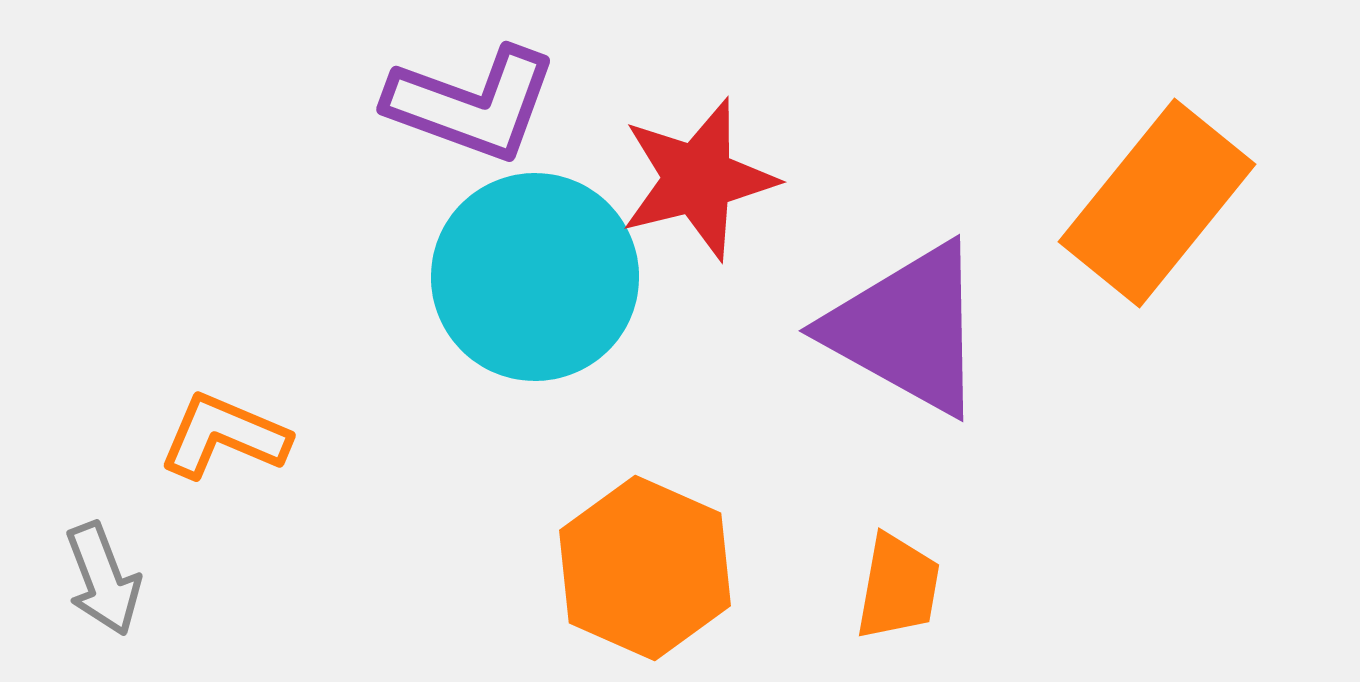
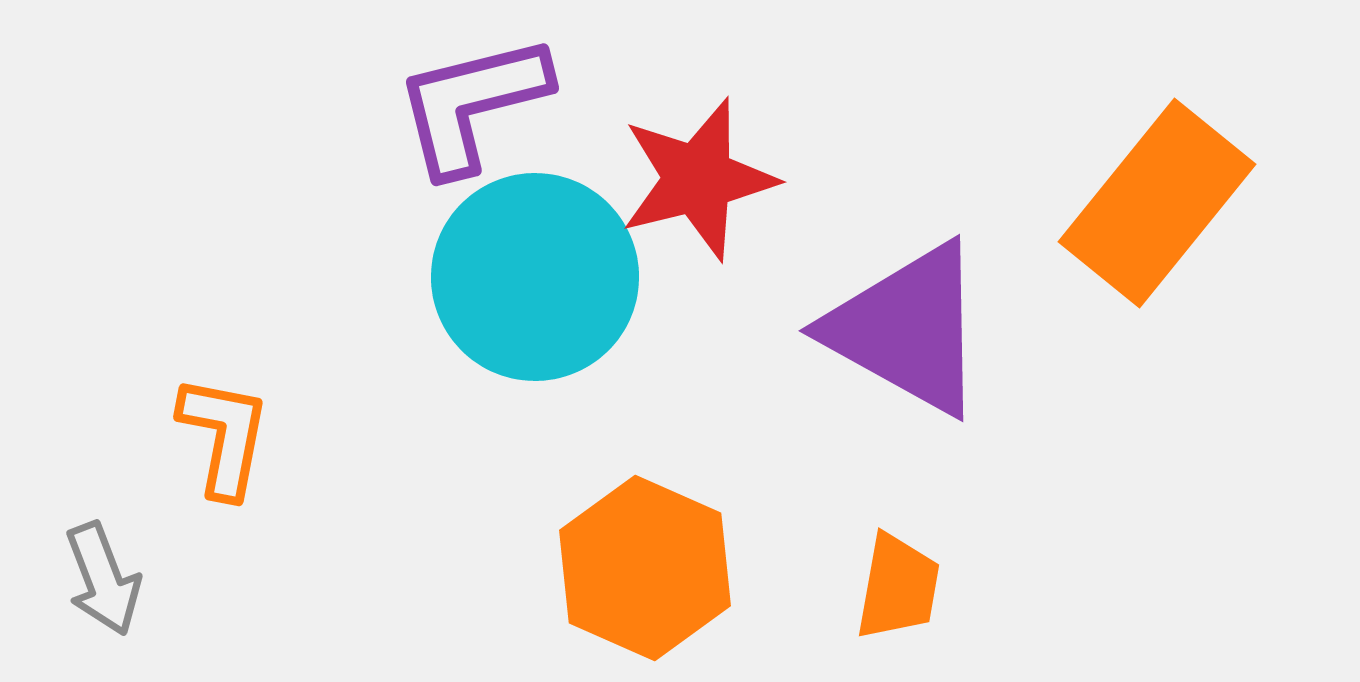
purple L-shape: rotated 146 degrees clockwise
orange L-shape: rotated 78 degrees clockwise
